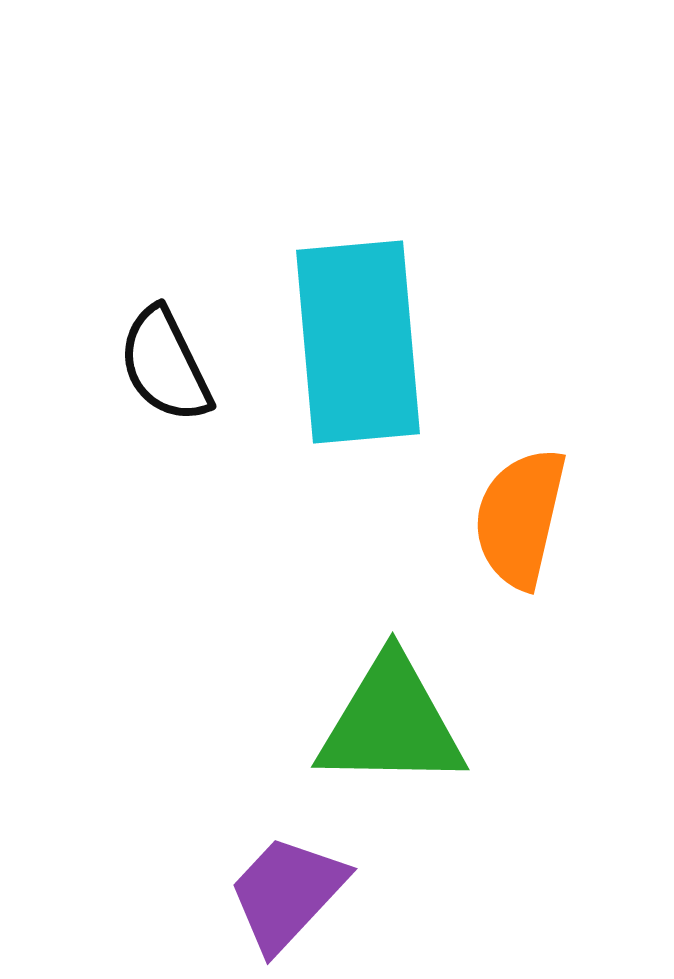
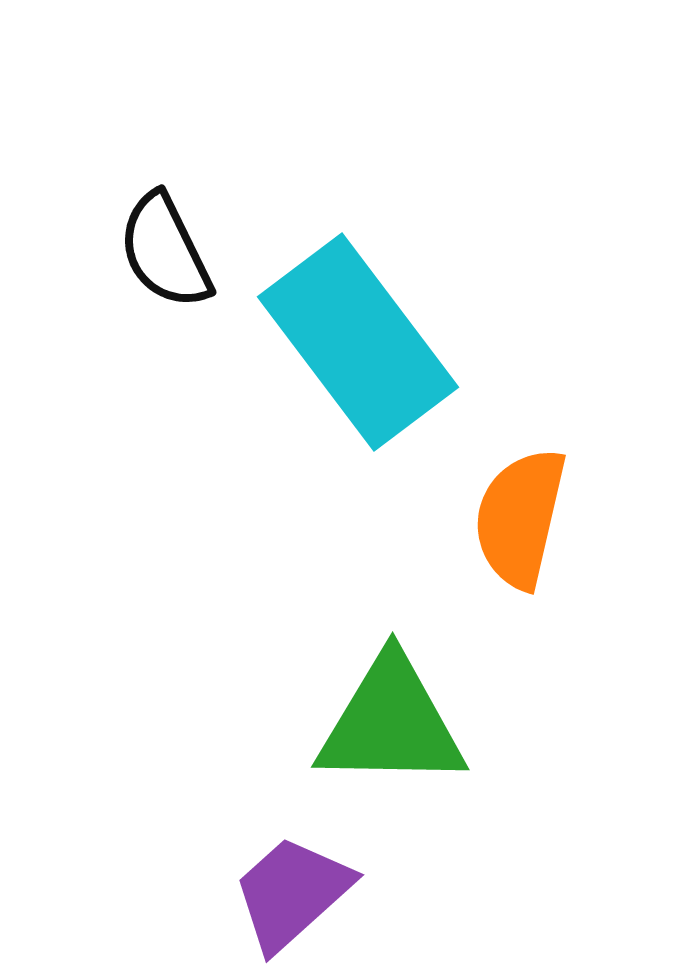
cyan rectangle: rotated 32 degrees counterclockwise
black semicircle: moved 114 px up
purple trapezoid: moved 5 px right; rotated 5 degrees clockwise
